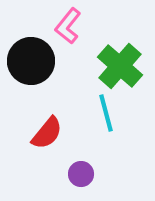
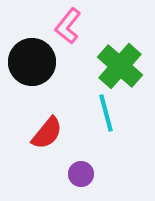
black circle: moved 1 px right, 1 px down
